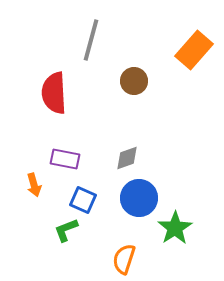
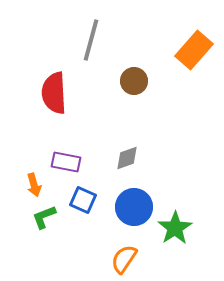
purple rectangle: moved 1 px right, 3 px down
blue circle: moved 5 px left, 9 px down
green L-shape: moved 22 px left, 13 px up
orange semicircle: rotated 16 degrees clockwise
